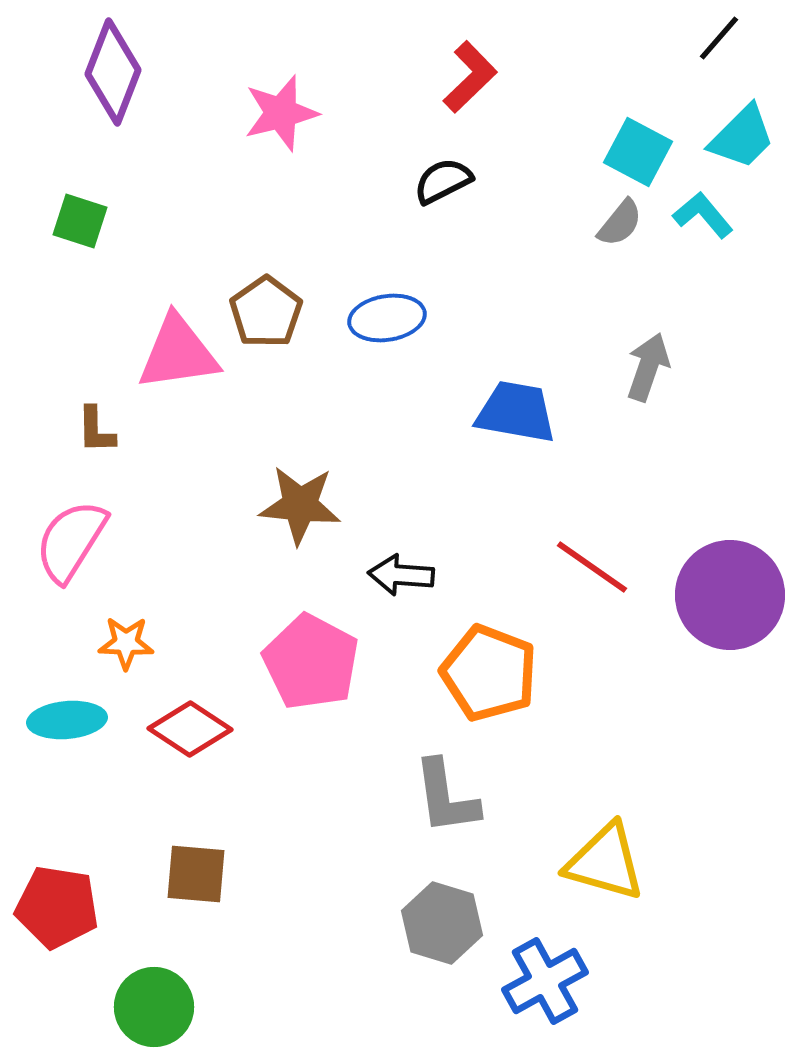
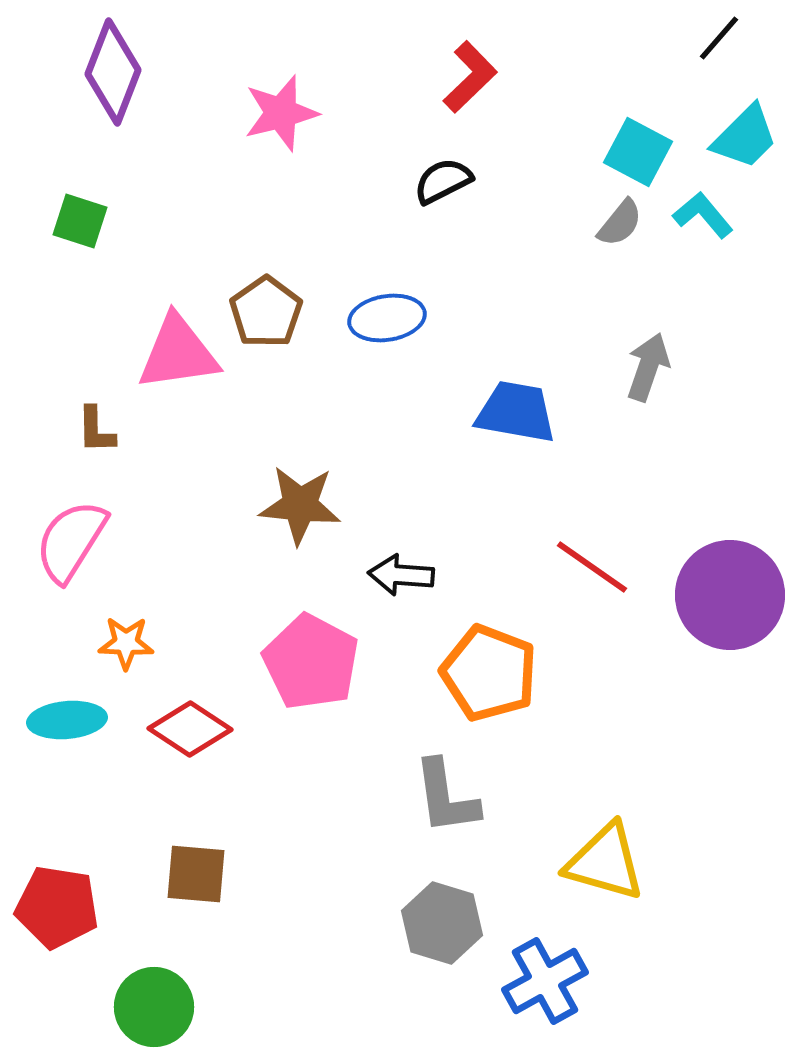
cyan trapezoid: moved 3 px right
